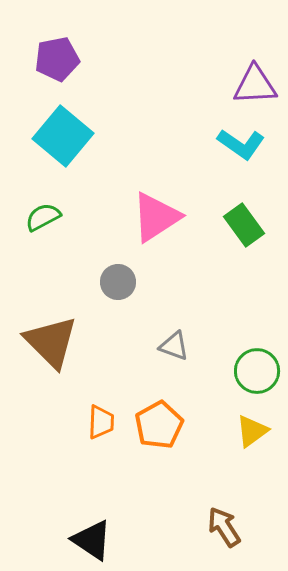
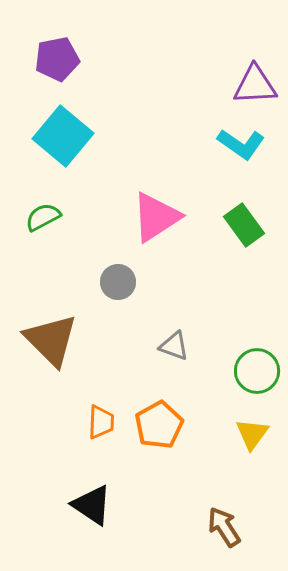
brown triangle: moved 2 px up
yellow triangle: moved 3 px down; rotated 18 degrees counterclockwise
black triangle: moved 35 px up
